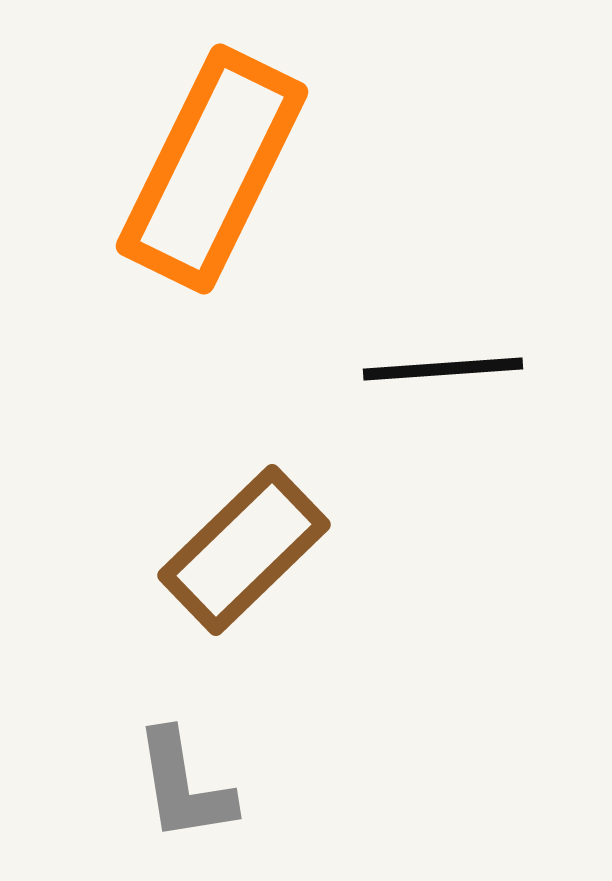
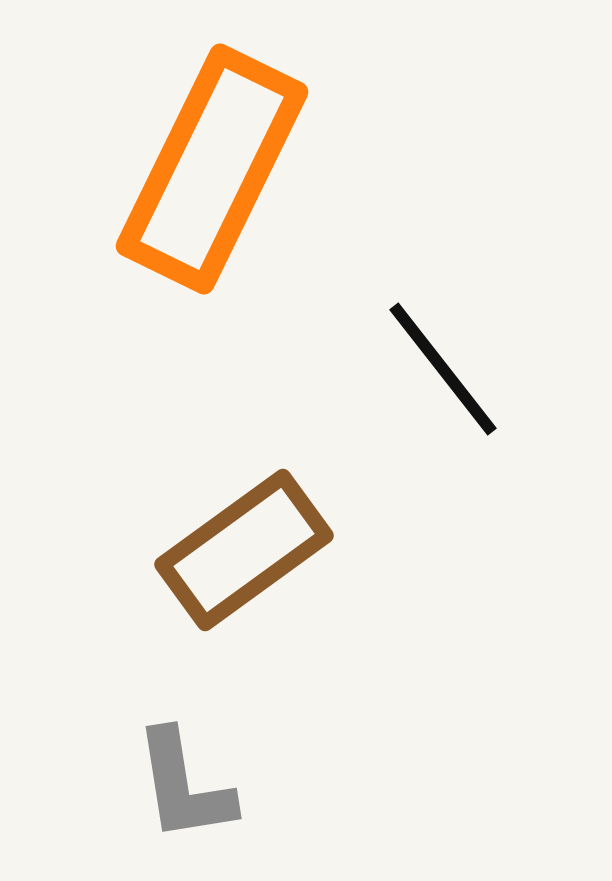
black line: rotated 56 degrees clockwise
brown rectangle: rotated 8 degrees clockwise
